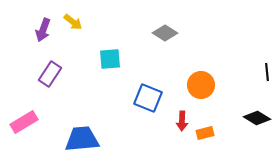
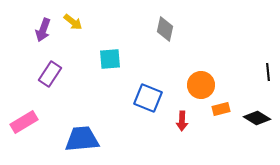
gray diamond: moved 4 px up; rotated 70 degrees clockwise
black line: moved 1 px right
orange rectangle: moved 16 px right, 24 px up
